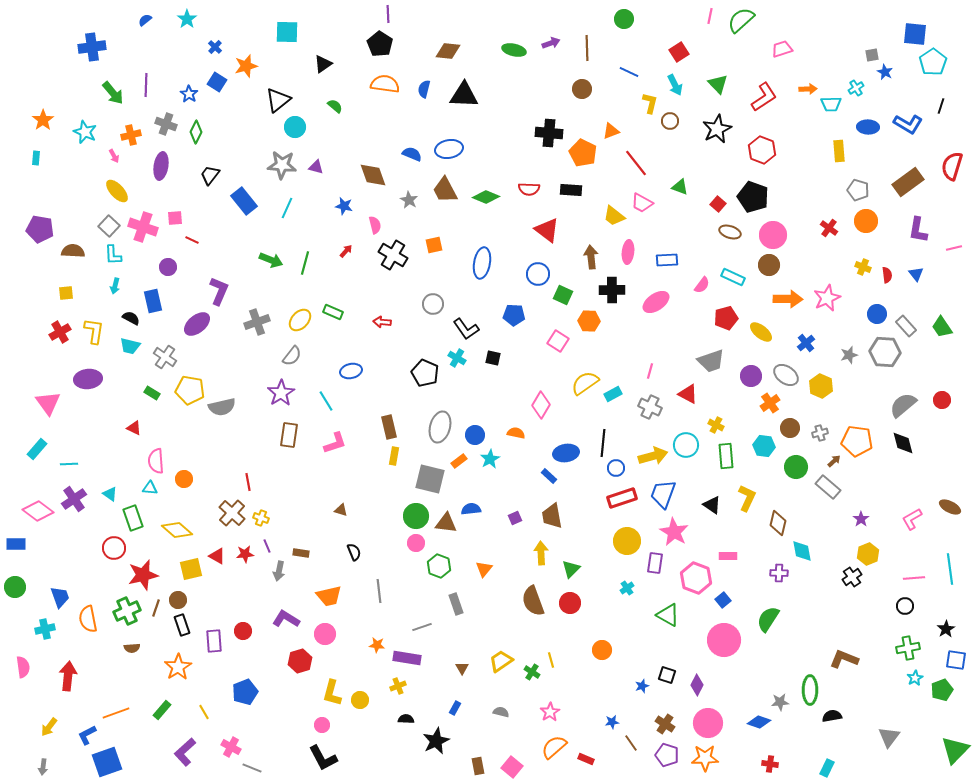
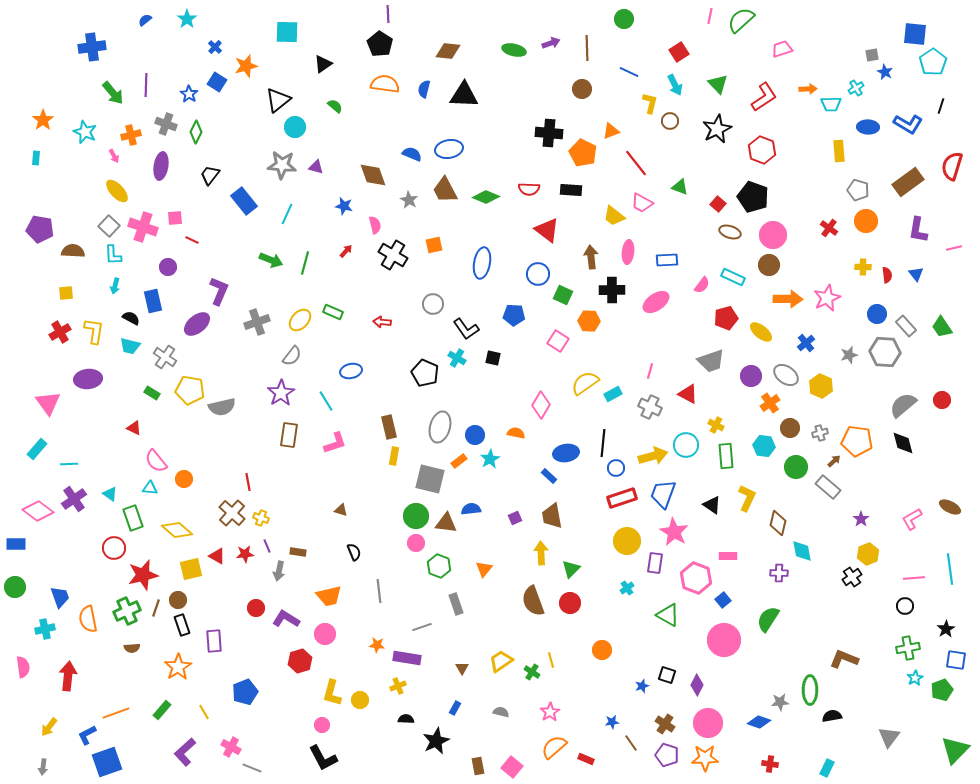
cyan line at (287, 208): moved 6 px down
yellow cross at (863, 267): rotated 21 degrees counterclockwise
pink semicircle at (156, 461): rotated 35 degrees counterclockwise
brown rectangle at (301, 553): moved 3 px left, 1 px up
red circle at (243, 631): moved 13 px right, 23 px up
